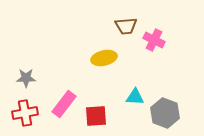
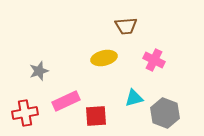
pink cross: moved 20 px down
gray star: moved 13 px right, 7 px up; rotated 18 degrees counterclockwise
cyan triangle: moved 1 px left, 1 px down; rotated 18 degrees counterclockwise
pink rectangle: moved 2 px right, 3 px up; rotated 28 degrees clockwise
